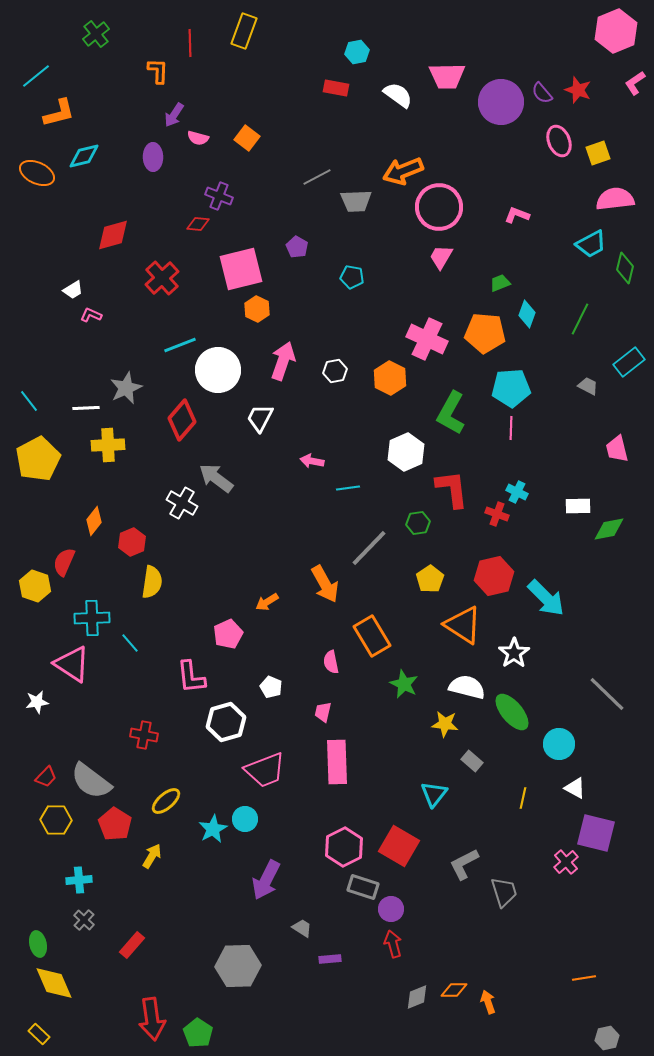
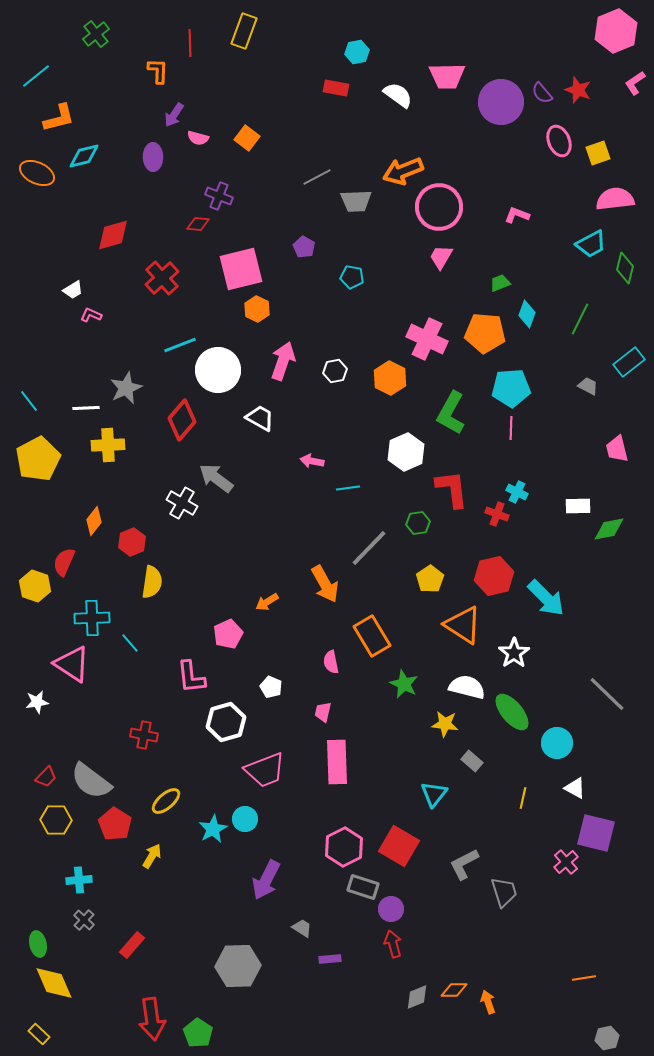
orange L-shape at (59, 113): moved 5 px down
purple pentagon at (297, 247): moved 7 px right
white trapezoid at (260, 418): rotated 92 degrees clockwise
cyan circle at (559, 744): moved 2 px left, 1 px up
